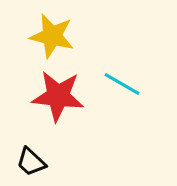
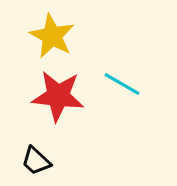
yellow star: rotated 15 degrees clockwise
black trapezoid: moved 5 px right, 1 px up
